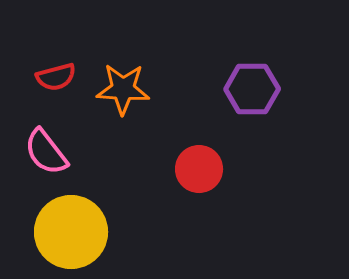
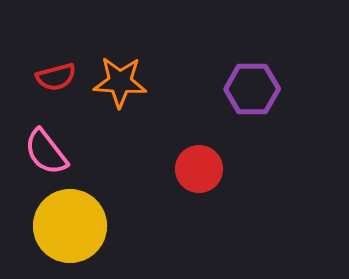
orange star: moved 3 px left, 7 px up
yellow circle: moved 1 px left, 6 px up
